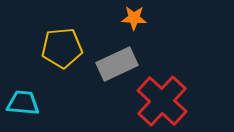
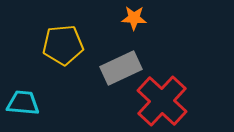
yellow pentagon: moved 1 px right, 3 px up
gray rectangle: moved 4 px right, 4 px down
